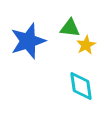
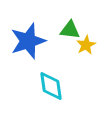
green triangle: moved 2 px down
cyan diamond: moved 30 px left
